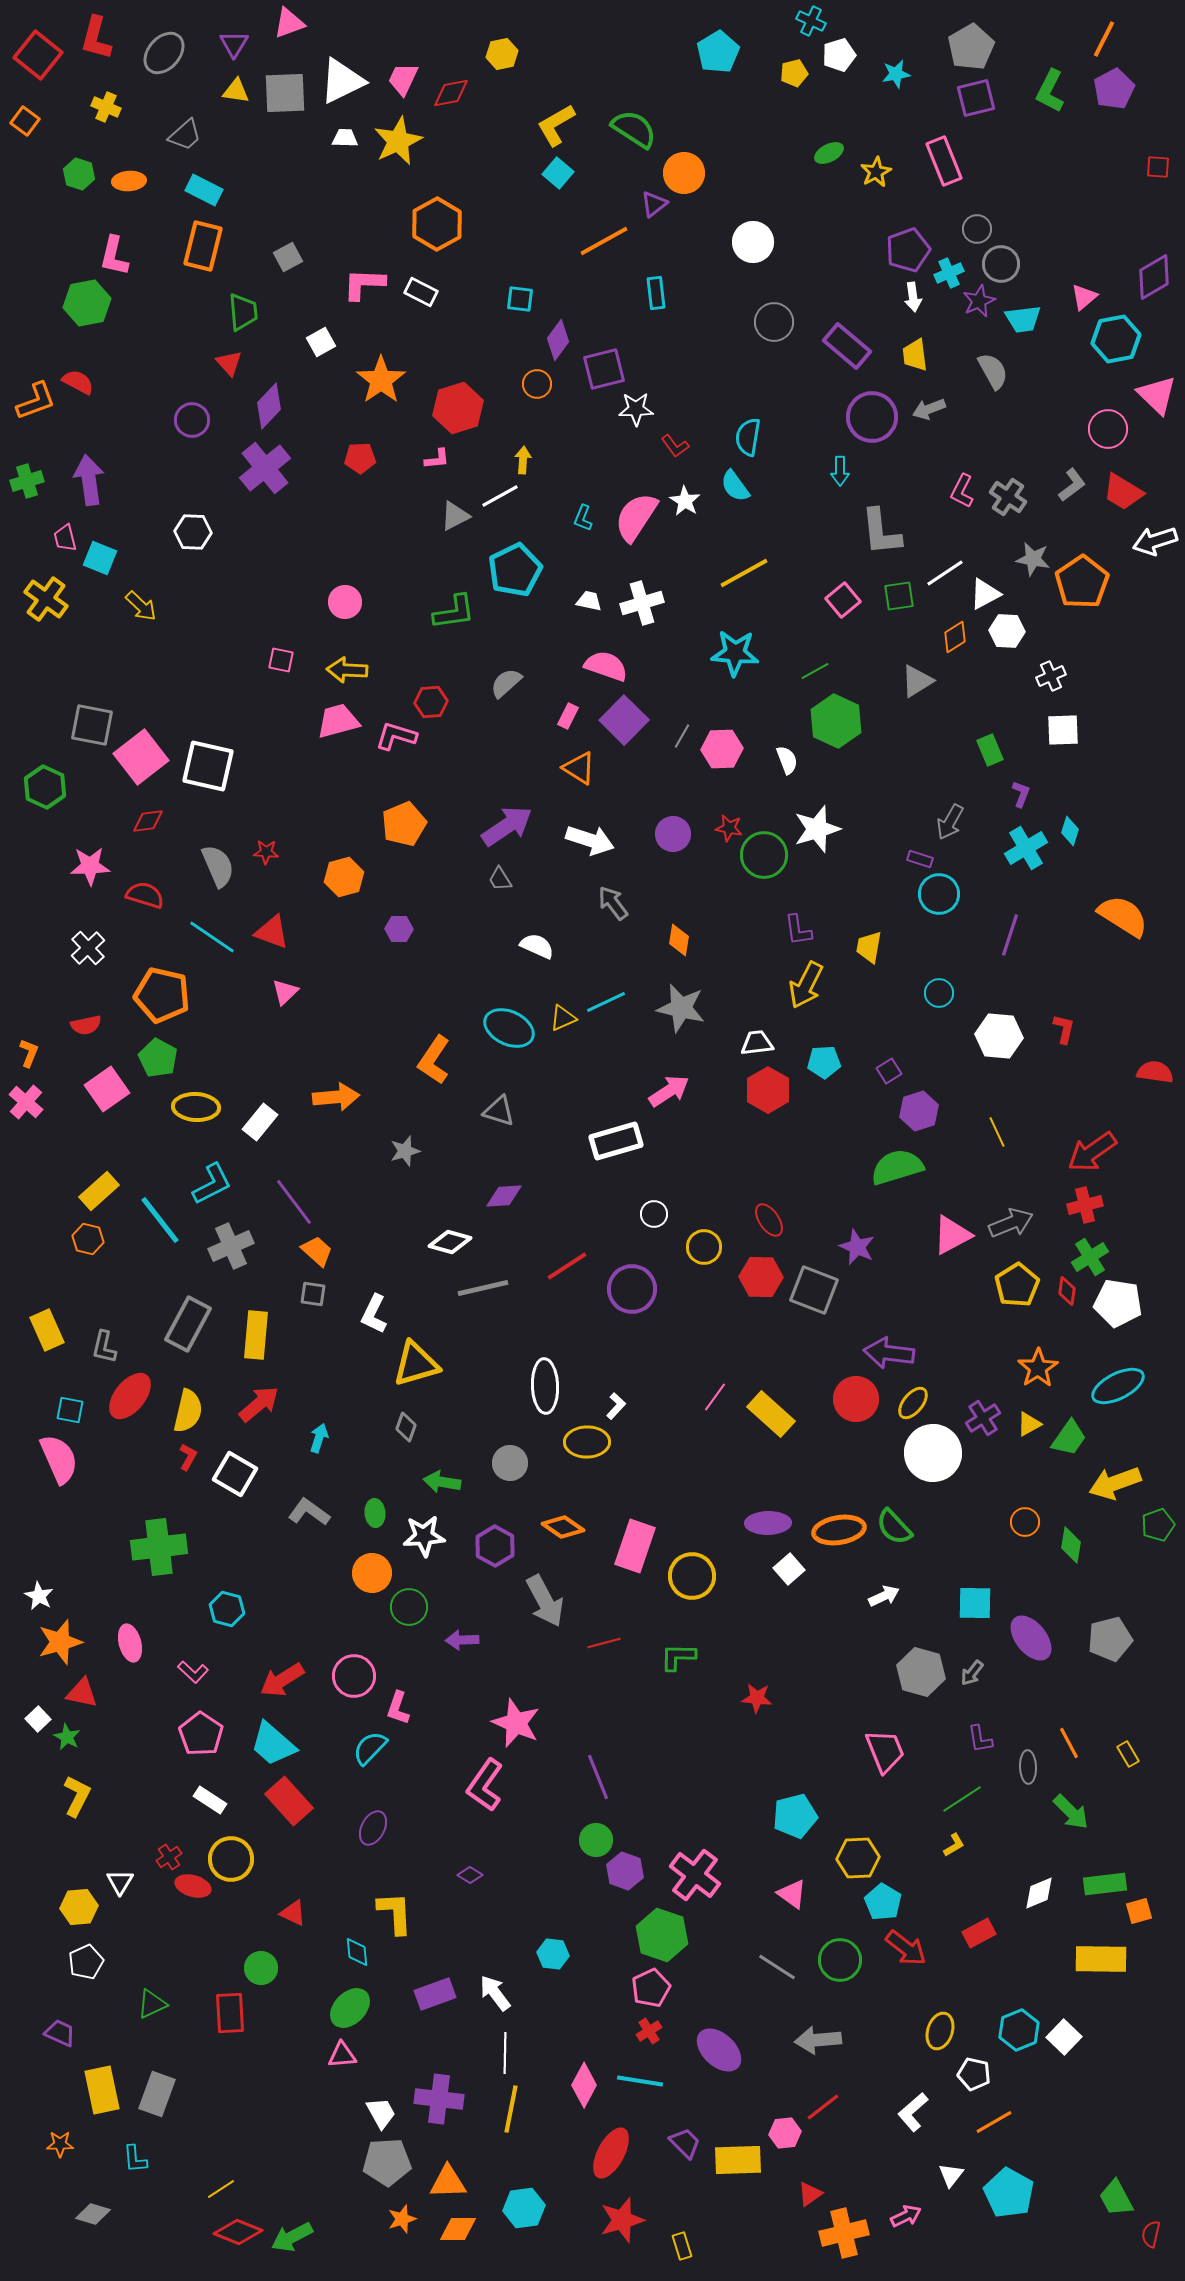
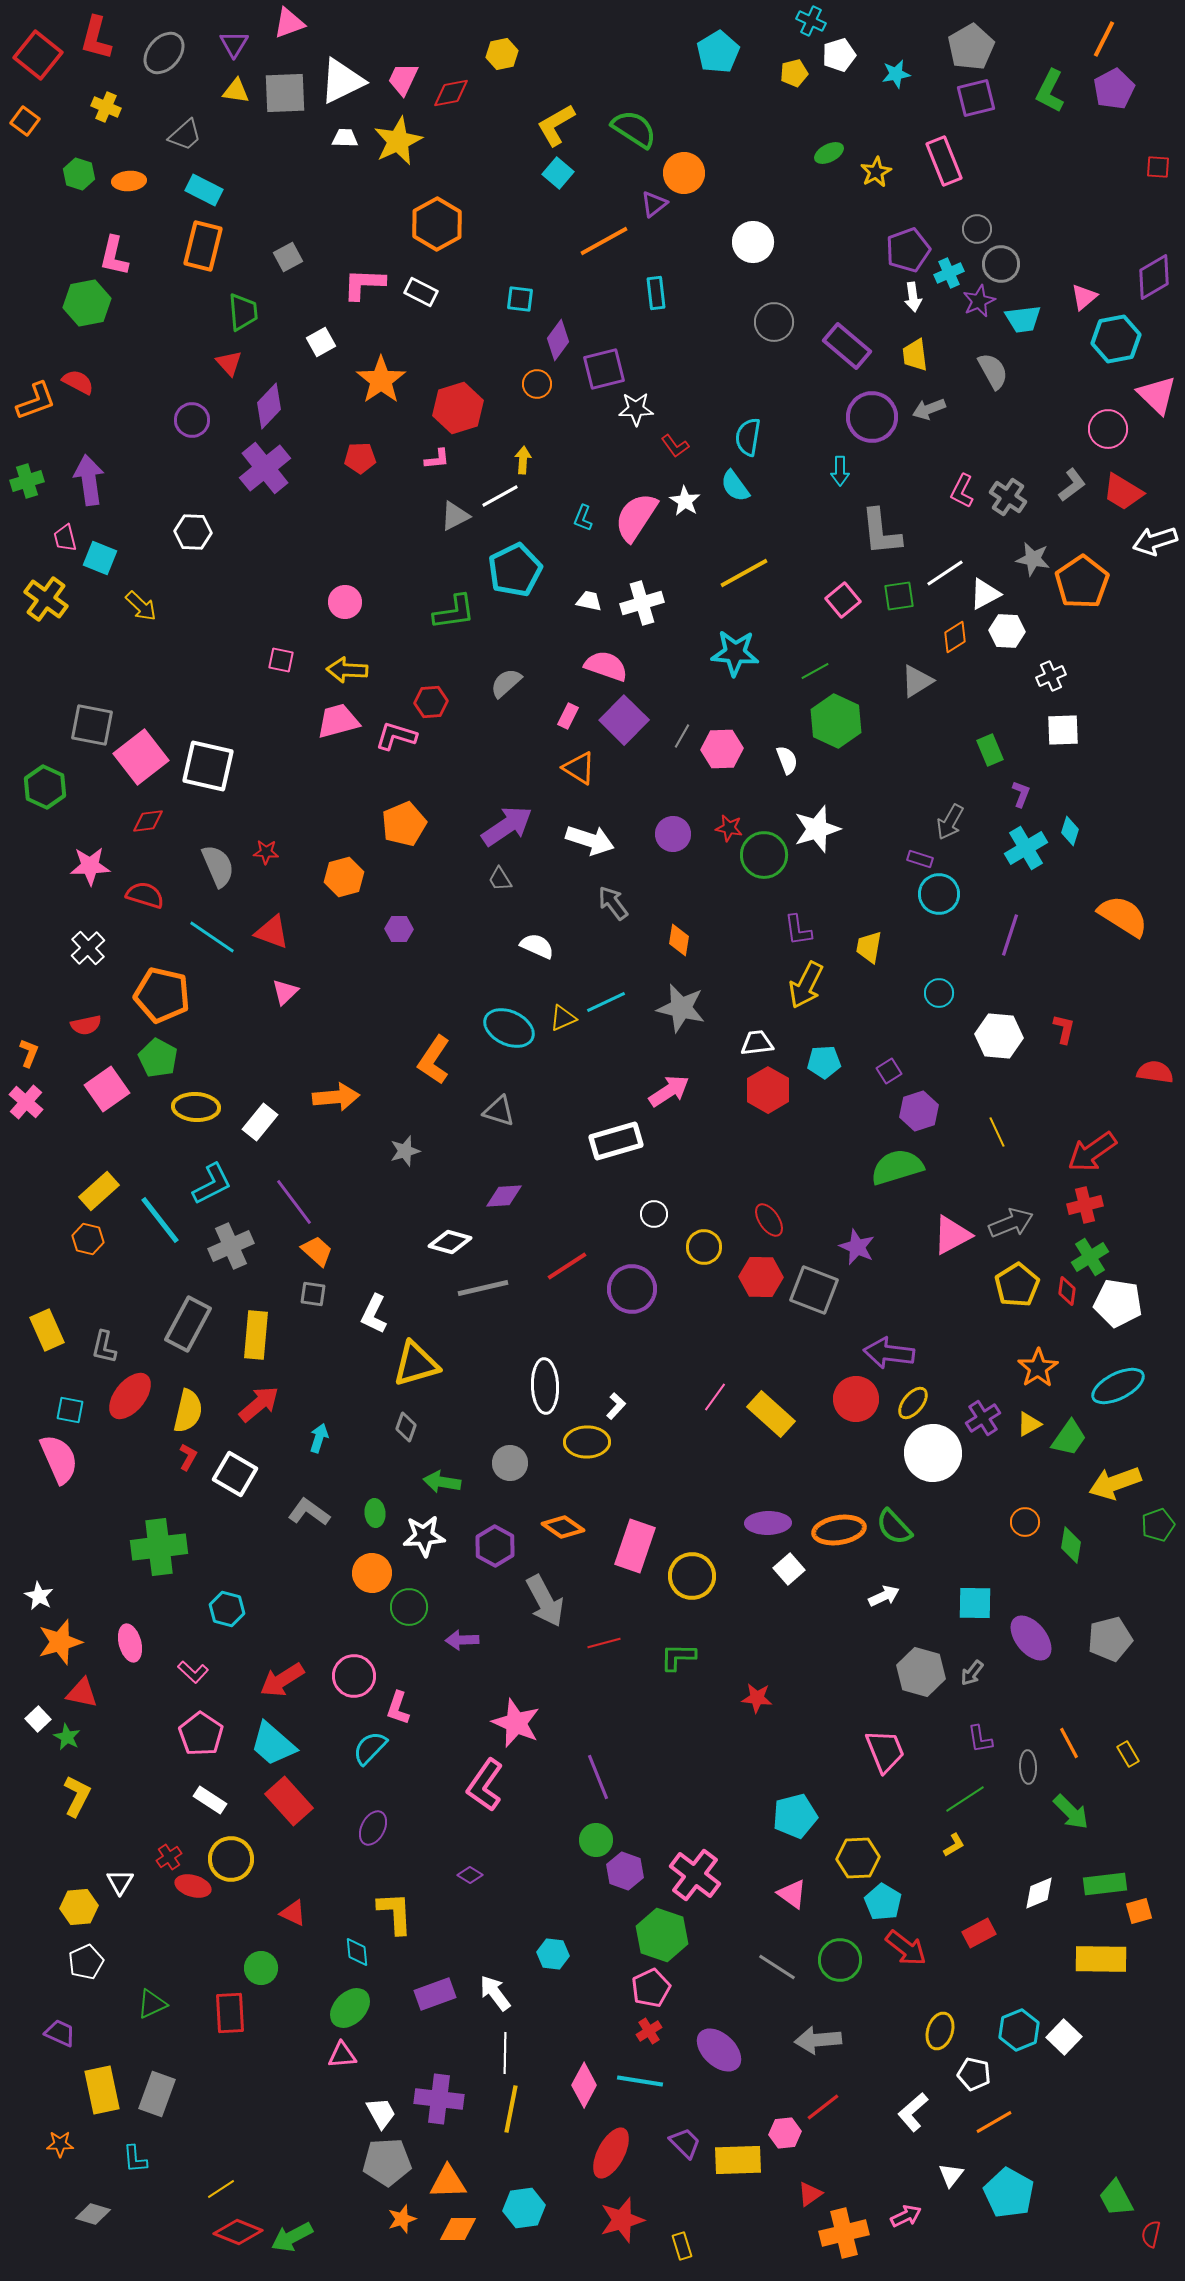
green line at (962, 1799): moved 3 px right
